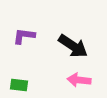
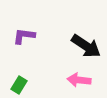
black arrow: moved 13 px right
green rectangle: rotated 66 degrees counterclockwise
